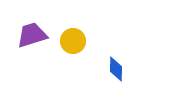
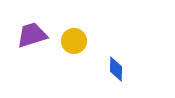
yellow circle: moved 1 px right
